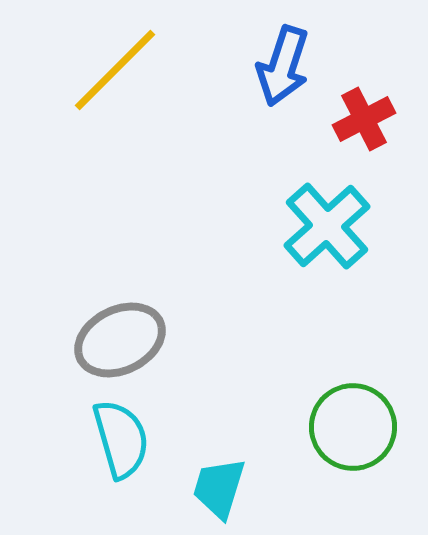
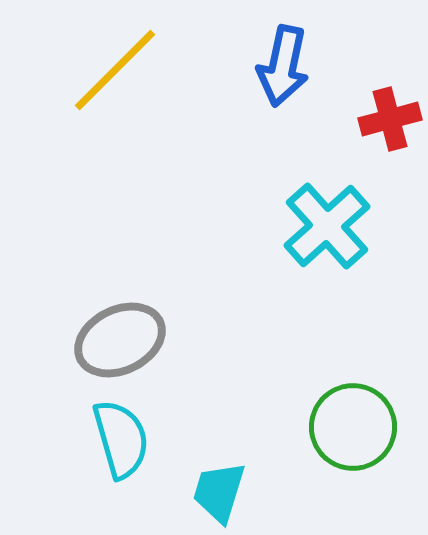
blue arrow: rotated 6 degrees counterclockwise
red cross: moved 26 px right; rotated 12 degrees clockwise
cyan trapezoid: moved 4 px down
